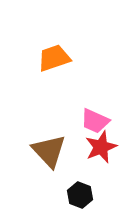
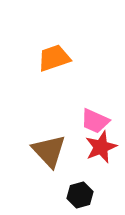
black hexagon: rotated 25 degrees clockwise
